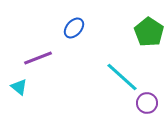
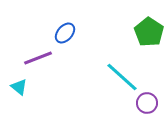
blue ellipse: moved 9 px left, 5 px down
